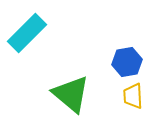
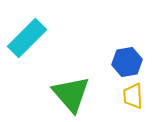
cyan rectangle: moved 5 px down
green triangle: rotated 9 degrees clockwise
